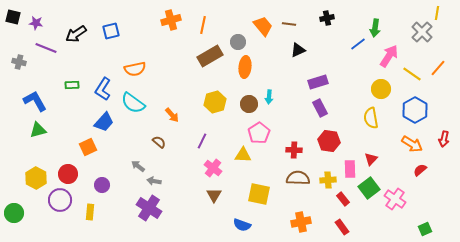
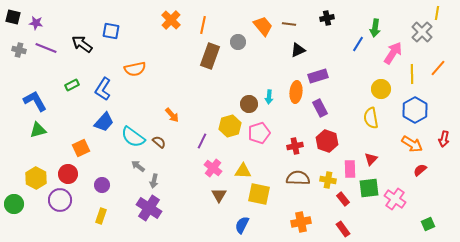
orange cross at (171, 20): rotated 30 degrees counterclockwise
blue square at (111, 31): rotated 24 degrees clockwise
black arrow at (76, 34): moved 6 px right, 10 px down; rotated 70 degrees clockwise
blue line at (358, 44): rotated 21 degrees counterclockwise
brown rectangle at (210, 56): rotated 40 degrees counterclockwise
pink arrow at (389, 56): moved 4 px right, 3 px up
gray cross at (19, 62): moved 12 px up
orange ellipse at (245, 67): moved 51 px right, 25 px down
yellow line at (412, 74): rotated 54 degrees clockwise
purple rectangle at (318, 82): moved 6 px up
green rectangle at (72, 85): rotated 24 degrees counterclockwise
yellow hexagon at (215, 102): moved 15 px right, 24 px down
cyan semicircle at (133, 103): moved 34 px down
pink pentagon at (259, 133): rotated 15 degrees clockwise
red hexagon at (329, 141): moved 2 px left; rotated 10 degrees clockwise
orange square at (88, 147): moved 7 px left, 1 px down
red cross at (294, 150): moved 1 px right, 4 px up; rotated 14 degrees counterclockwise
yellow triangle at (243, 155): moved 16 px down
yellow cross at (328, 180): rotated 14 degrees clockwise
gray arrow at (154, 181): rotated 88 degrees counterclockwise
green square at (369, 188): rotated 30 degrees clockwise
brown triangle at (214, 195): moved 5 px right
yellow rectangle at (90, 212): moved 11 px right, 4 px down; rotated 14 degrees clockwise
green circle at (14, 213): moved 9 px up
blue semicircle at (242, 225): rotated 96 degrees clockwise
red rectangle at (342, 227): moved 1 px right, 2 px down
green square at (425, 229): moved 3 px right, 5 px up
